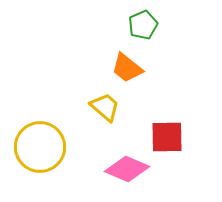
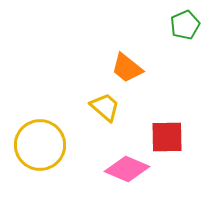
green pentagon: moved 42 px right
yellow circle: moved 2 px up
